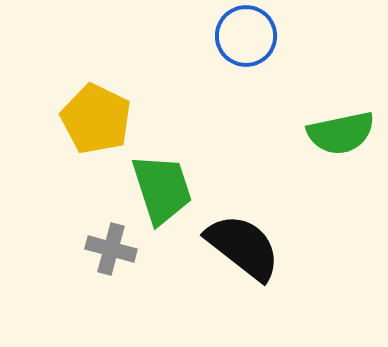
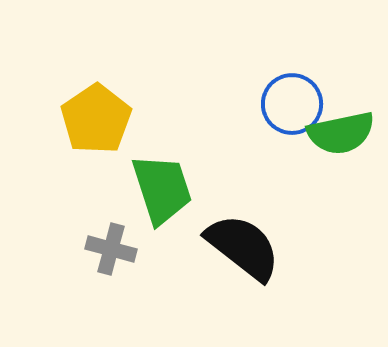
blue circle: moved 46 px right, 68 px down
yellow pentagon: rotated 12 degrees clockwise
